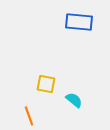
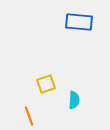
yellow square: rotated 30 degrees counterclockwise
cyan semicircle: rotated 54 degrees clockwise
